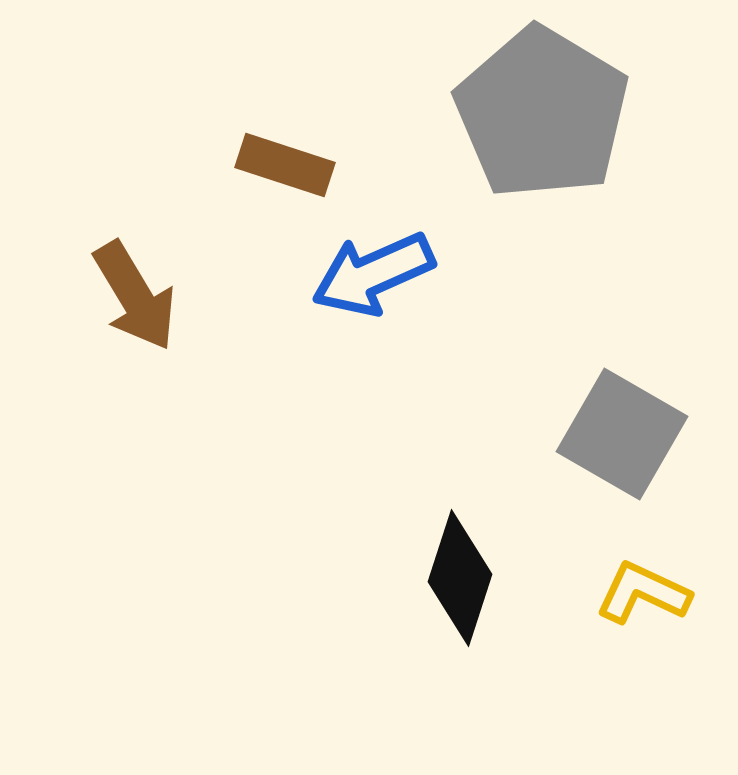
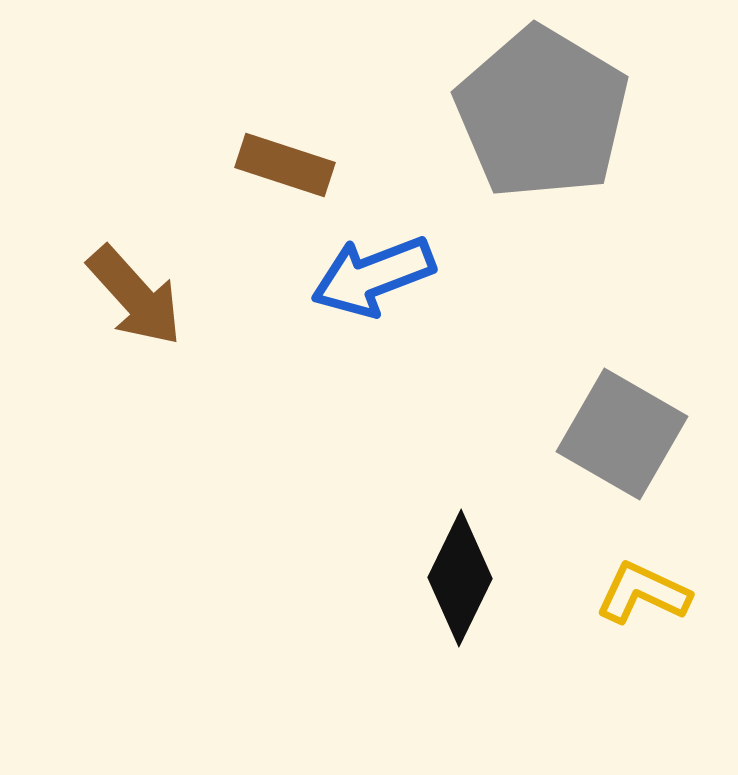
blue arrow: moved 2 px down; rotated 3 degrees clockwise
brown arrow: rotated 11 degrees counterclockwise
black diamond: rotated 8 degrees clockwise
